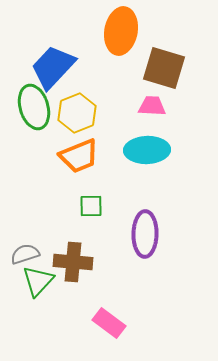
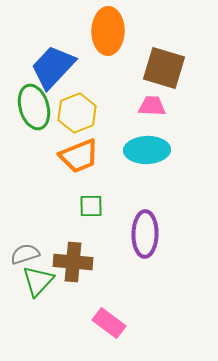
orange ellipse: moved 13 px left; rotated 9 degrees counterclockwise
